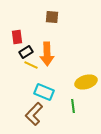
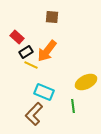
red rectangle: rotated 40 degrees counterclockwise
orange arrow: moved 3 px up; rotated 40 degrees clockwise
yellow ellipse: rotated 10 degrees counterclockwise
